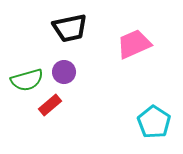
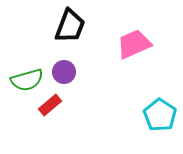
black trapezoid: moved 2 px up; rotated 57 degrees counterclockwise
cyan pentagon: moved 6 px right, 7 px up
